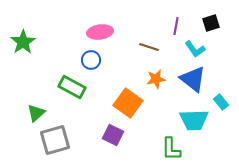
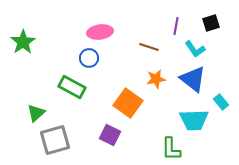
blue circle: moved 2 px left, 2 px up
purple square: moved 3 px left
